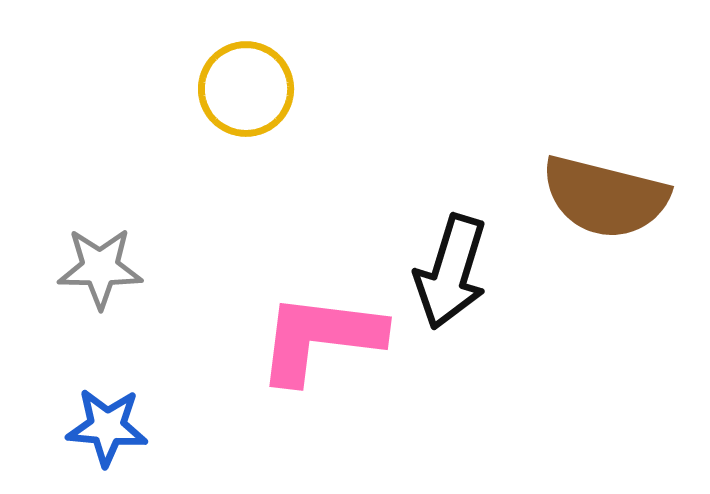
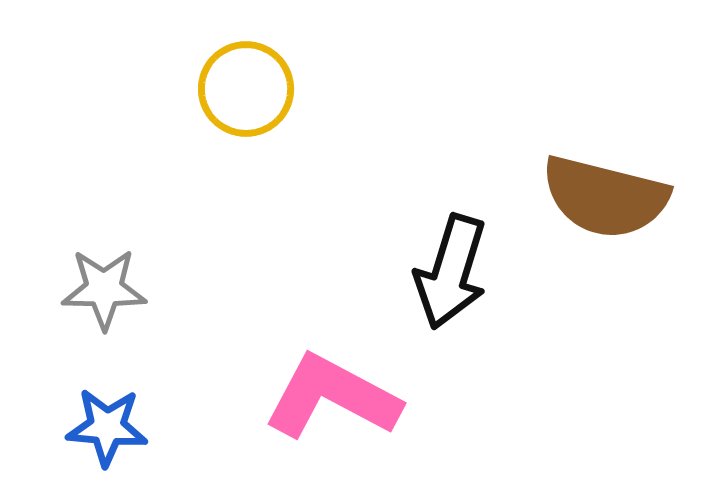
gray star: moved 4 px right, 21 px down
pink L-shape: moved 12 px right, 59 px down; rotated 21 degrees clockwise
